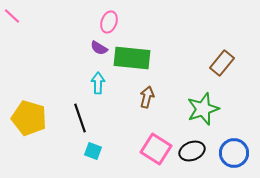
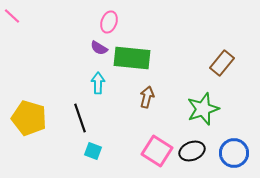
pink square: moved 1 px right, 2 px down
